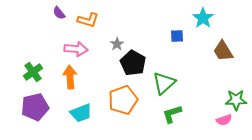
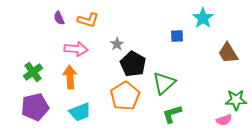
purple semicircle: moved 5 px down; rotated 16 degrees clockwise
brown trapezoid: moved 5 px right, 2 px down
black pentagon: moved 1 px down
orange pentagon: moved 2 px right, 4 px up; rotated 12 degrees counterclockwise
cyan trapezoid: moved 1 px left, 1 px up
